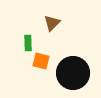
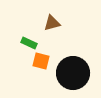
brown triangle: rotated 30 degrees clockwise
green rectangle: moved 1 px right; rotated 63 degrees counterclockwise
